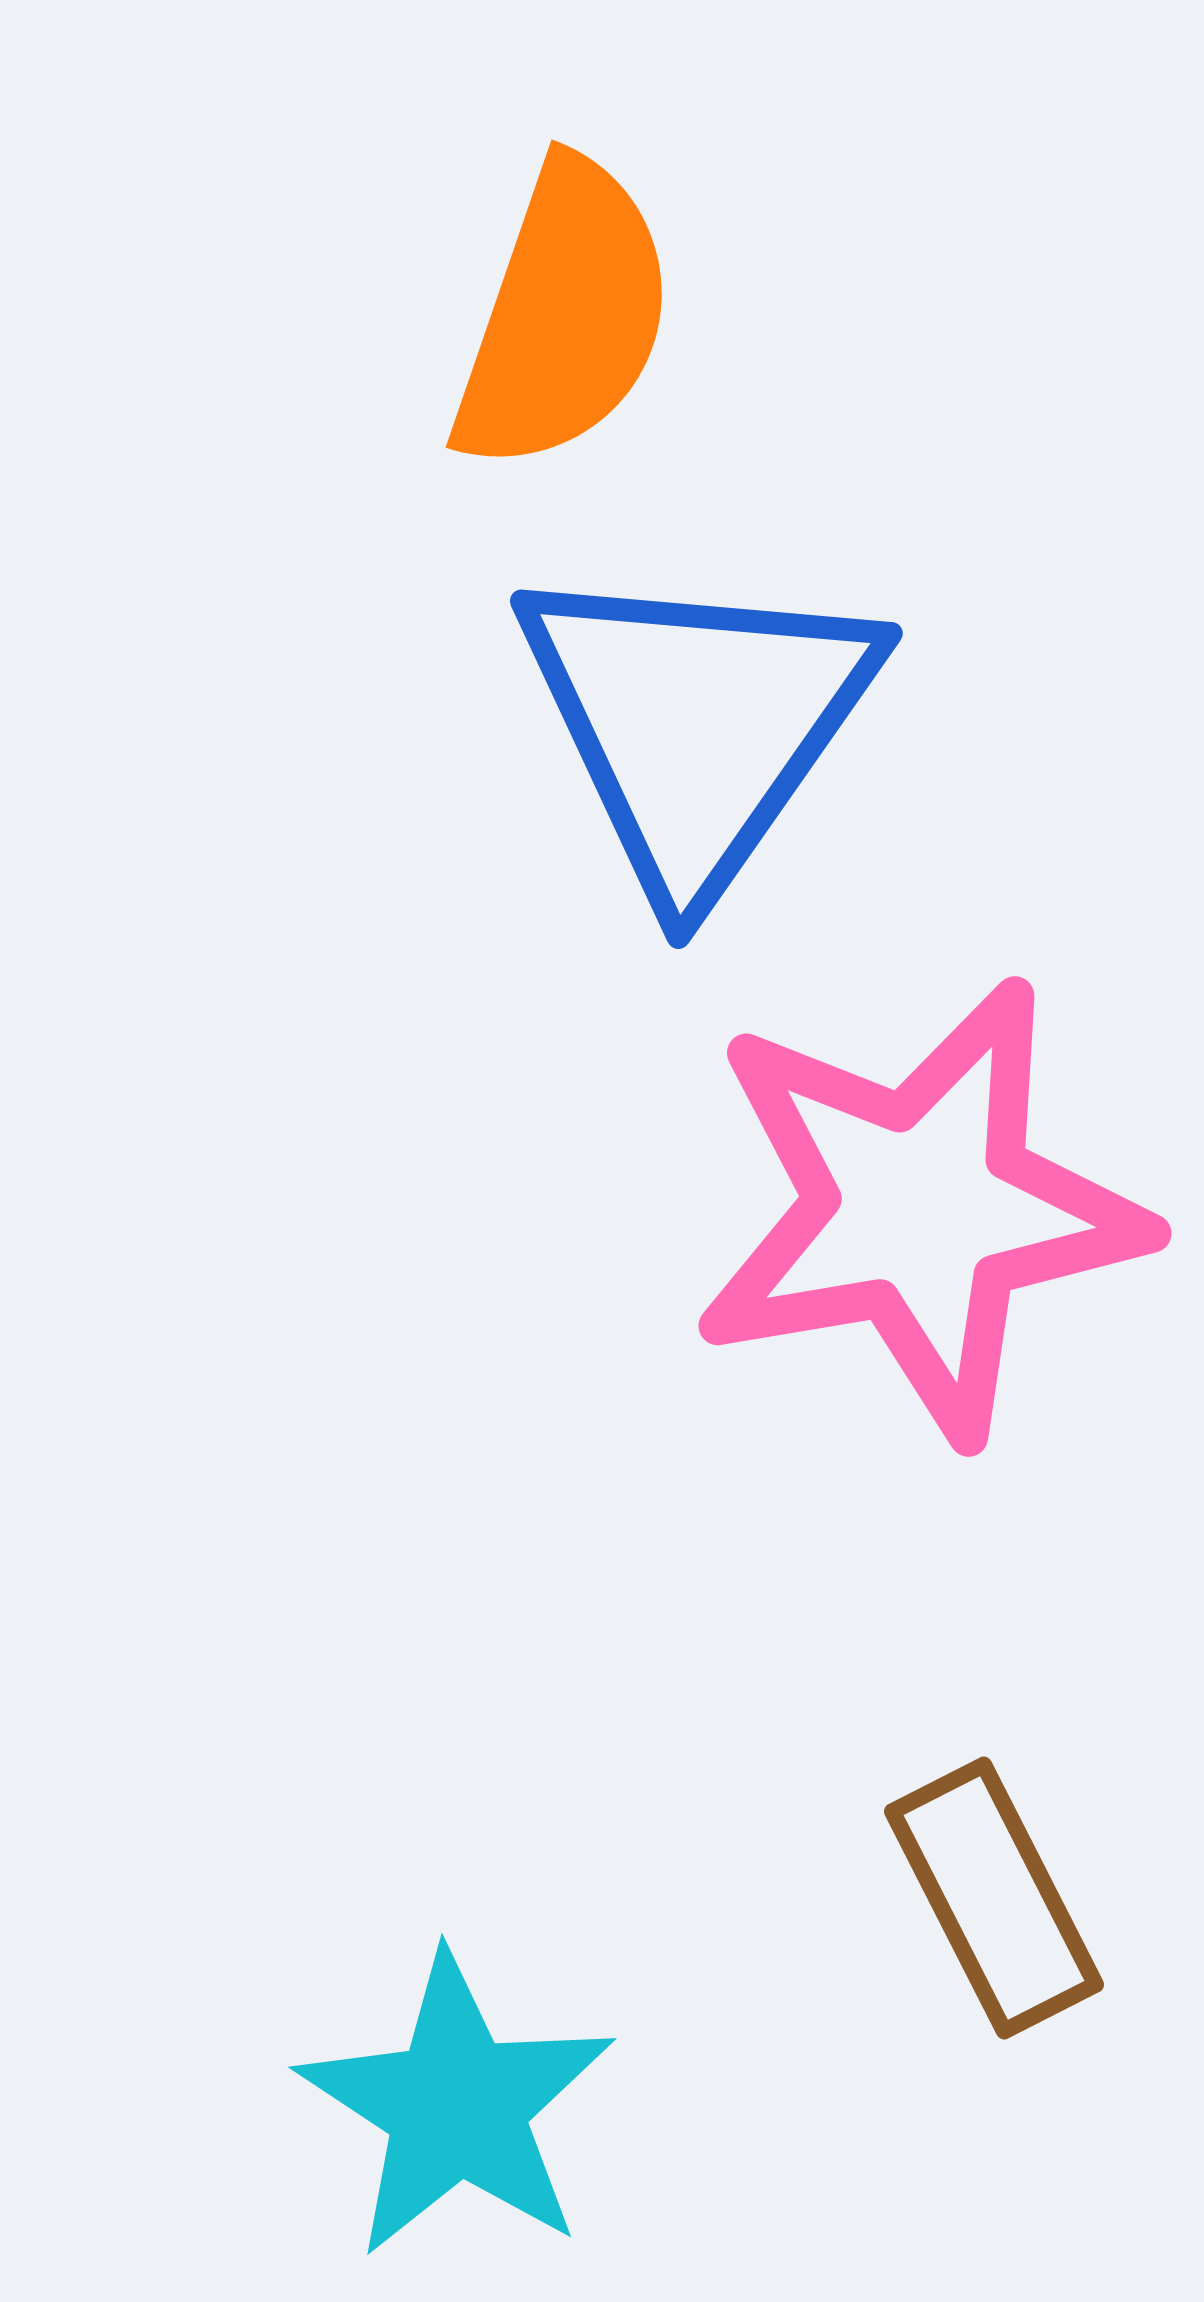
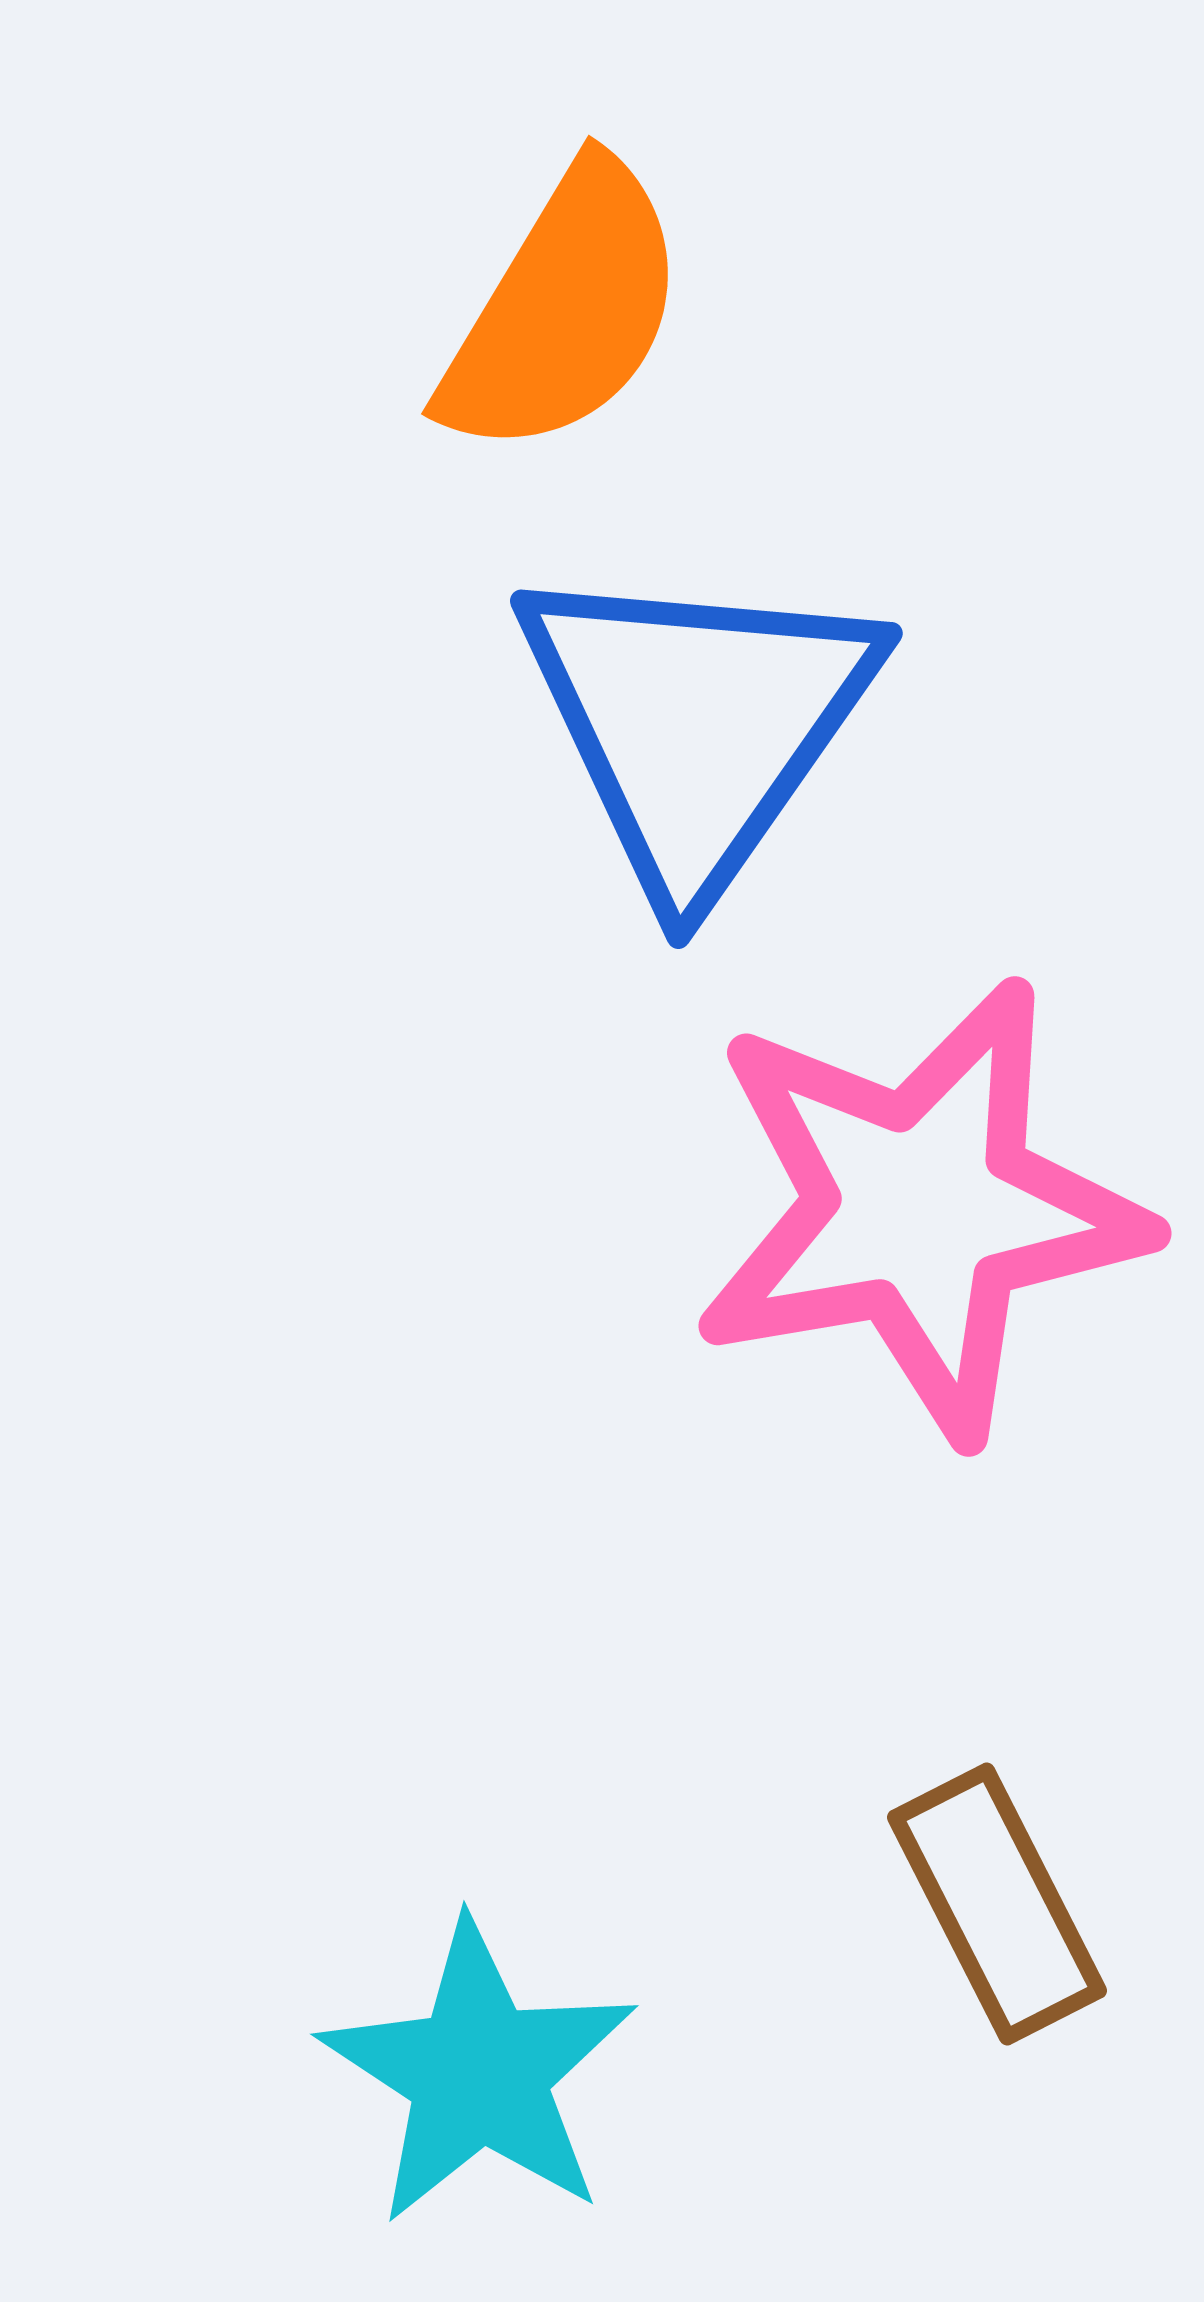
orange semicircle: moved 6 px up; rotated 12 degrees clockwise
brown rectangle: moved 3 px right, 6 px down
cyan star: moved 22 px right, 33 px up
